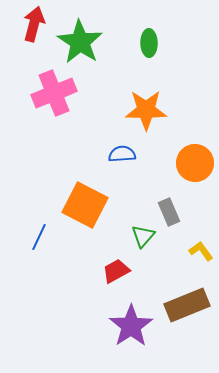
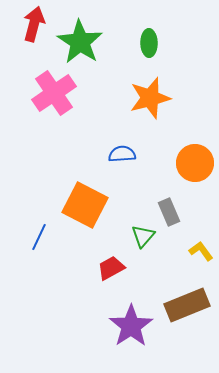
pink cross: rotated 12 degrees counterclockwise
orange star: moved 4 px right, 12 px up; rotated 15 degrees counterclockwise
red trapezoid: moved 5 px left, 3 px up
